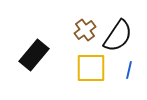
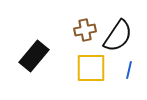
brown cross: rotated 25 degrees clockwise
black rectangle: moved 1 px down
